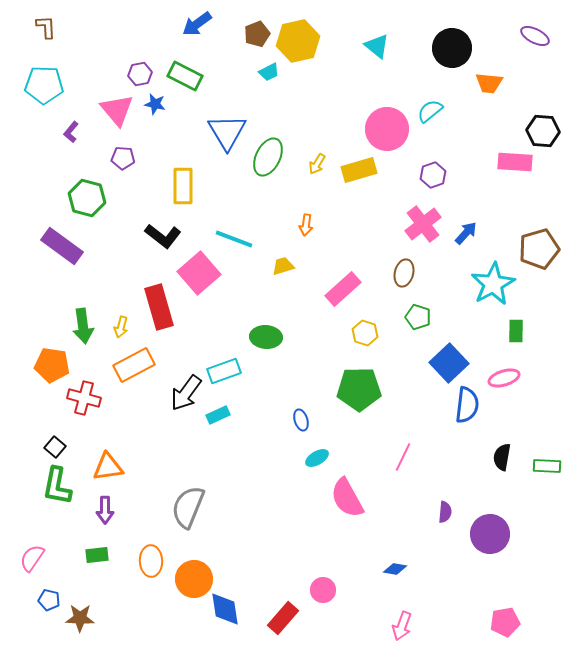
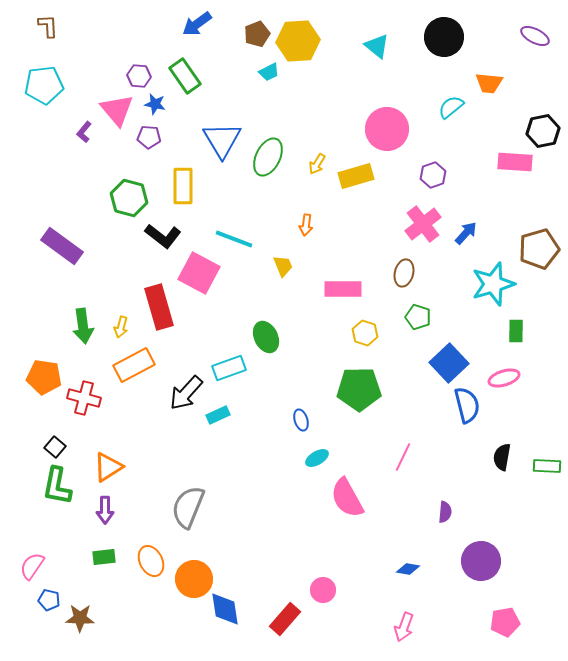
brown L-shape at (46, 27): moved 2 px right, 1 px up
yellow hexagon at (298, 41): rotated 9 degrees clockwise
black circle at (452, 48): moved 8 px left, 11 px up
purple hexagon at (140, 74): moved 1 px left, 2 px down; rotated 15 degrees clockwise
green rectangle at (185, 76): rotated 28 degrees clockwise
cyan pentagon at (44, 85): rotated 9 degrees counterclockwise
cyan semicircle at (430, 111): moved 21 px right, 4 px up
black hexagon at (543, 131): rotated 16 degrees counterclockwise
purple L-shape at (71, 132): moved 13 px right
blue triangle at (227, 132): moved 5 px left, 8 px down
purple pentagon at (123, 158): moved 26 px right, 21 px up
yellow rectangle at (359, 170): moved 3 px left, 6 px down
green hexagon at (87, 198): moved 42 px right
yellow trapezoid at (283, 266): rotated 85 degrees clockwise
pink square at (199, 273): rotated 21 degrees counterclockwise
cyan star at (493, 284): rotated 12 degrees clockwise
pink rectangle at (343, 289): rotated 42 degrees clockwise
green ellipse at (266, 337): rotated 60 degrees clockwise
orange pentagon at (52, 365): moved 8 px left, 12 px down
cyan rectangle at (224, 371): moved 5 px right, 3 px up
black arrow at (186, 393): rotated 6 degrees clockwise
blue semicircle at (467, 405): rotated 21 degrees counterclockwise
orange triangle at (108, 467): rotated 24 degrees counterclockwise
purple circle at (490, 534): moved 9 px left, 27 px down
green rectangle at (97, 555): moved 7 px right, 2 px down
pink semicircle at (32, 558): moved 8 px down
orange ellipse at (151, 561): rotated 24 degrees counterclockwise
blue diamond at (395, 569): moved 13 px right
red rectangle at (283, 618): moved 2 px right, 1 px down
pink arrow at (402, 626): moved 2 px right, 1 px down
